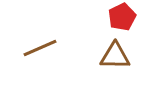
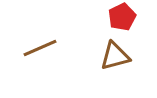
brown triangle: rotated 16 degrees counterclockwise
